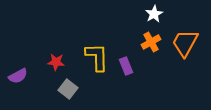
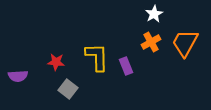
purple semicircle: rotated 24 degrees clockwise
